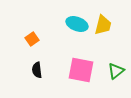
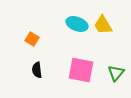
yellow trapezoid: rotated 135 degrees clockwise
orange square: rotated 24 degrees counterclockwise
green triangle: moved 2 px down; rotated 12 degrees counterclockwise
